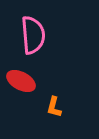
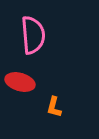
red ellipse: moved 1 px left, 1 px down; rotated 12 degrees counterclockwise
